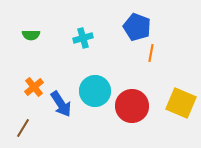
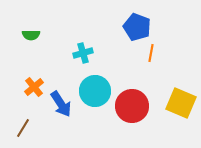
cyan cross: moved 15 px down
